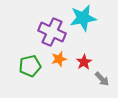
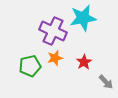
purple cross: moved 1 px right, 1 px up
orange star: moved 4 px left, 1 px up
gray arrow: moved 4 px right, 3 px down
